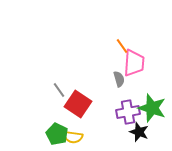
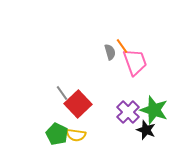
pink trapezoid: moved 1 px right, 1 px up; rotated 24 degrees counterclockwise
gray semicircle: moved 9 px left, 27 px up
gray line: moved 3 px right, 3 px down
red square: rotated 12 degrees clockwise
green star: moved 2 px right, 2 px down
purple cross: rotated 35 degrees counterclockwise
black star: moved 7 px right, 2 px up
yellow semicircle: moved 3 px right, 2 px up
